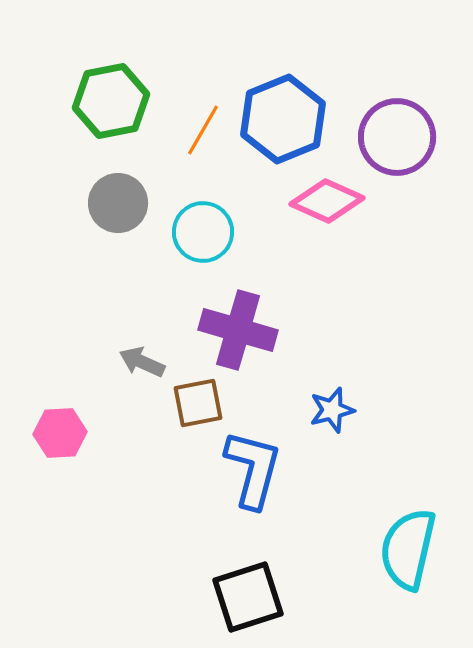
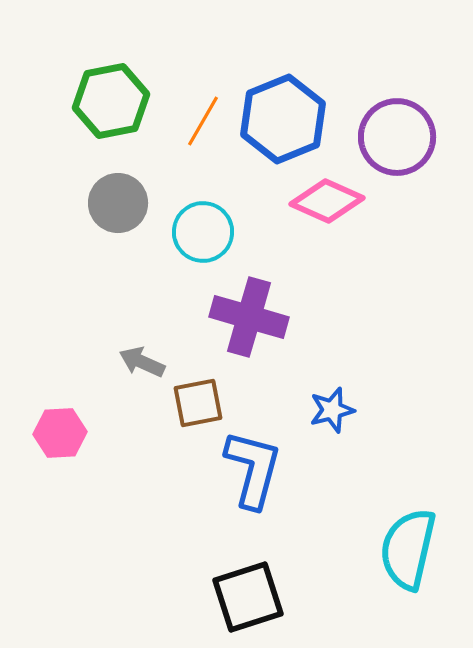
orange line: moved 9 px up
purple cross: moved 11 px right, 13 px up
